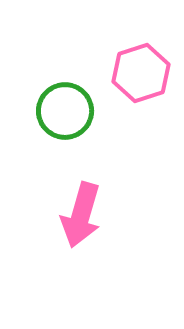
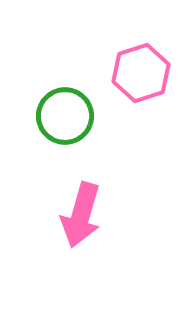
green circle: moved 5 px down
